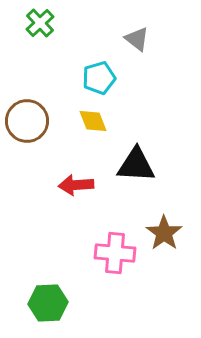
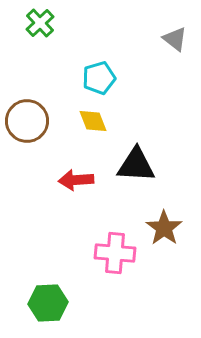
gray triangle: moved 38 px right
red arrow: moved 5 px up
brown star: moved 5 px up
